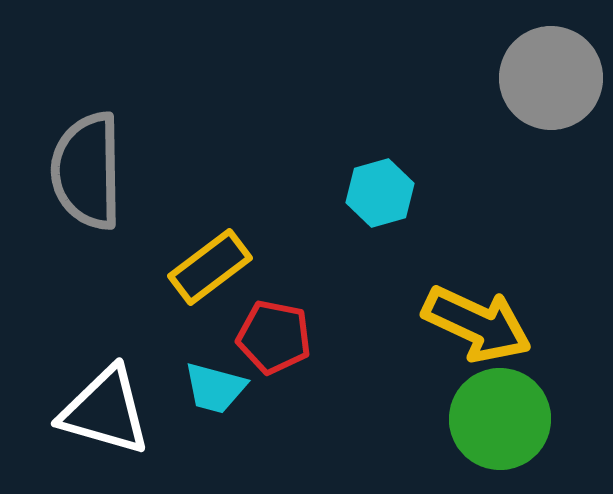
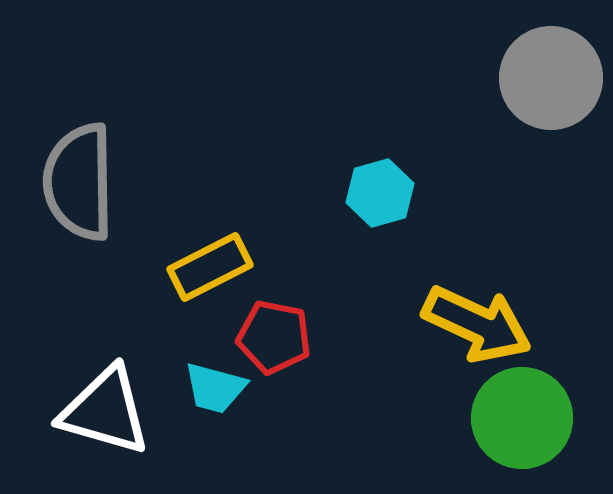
gray semicircle: moved 8 px left, 11 px down
yellow rectangle: rotated 10 degrees clockwise
green circle: moved 22 px right, 1 px up
